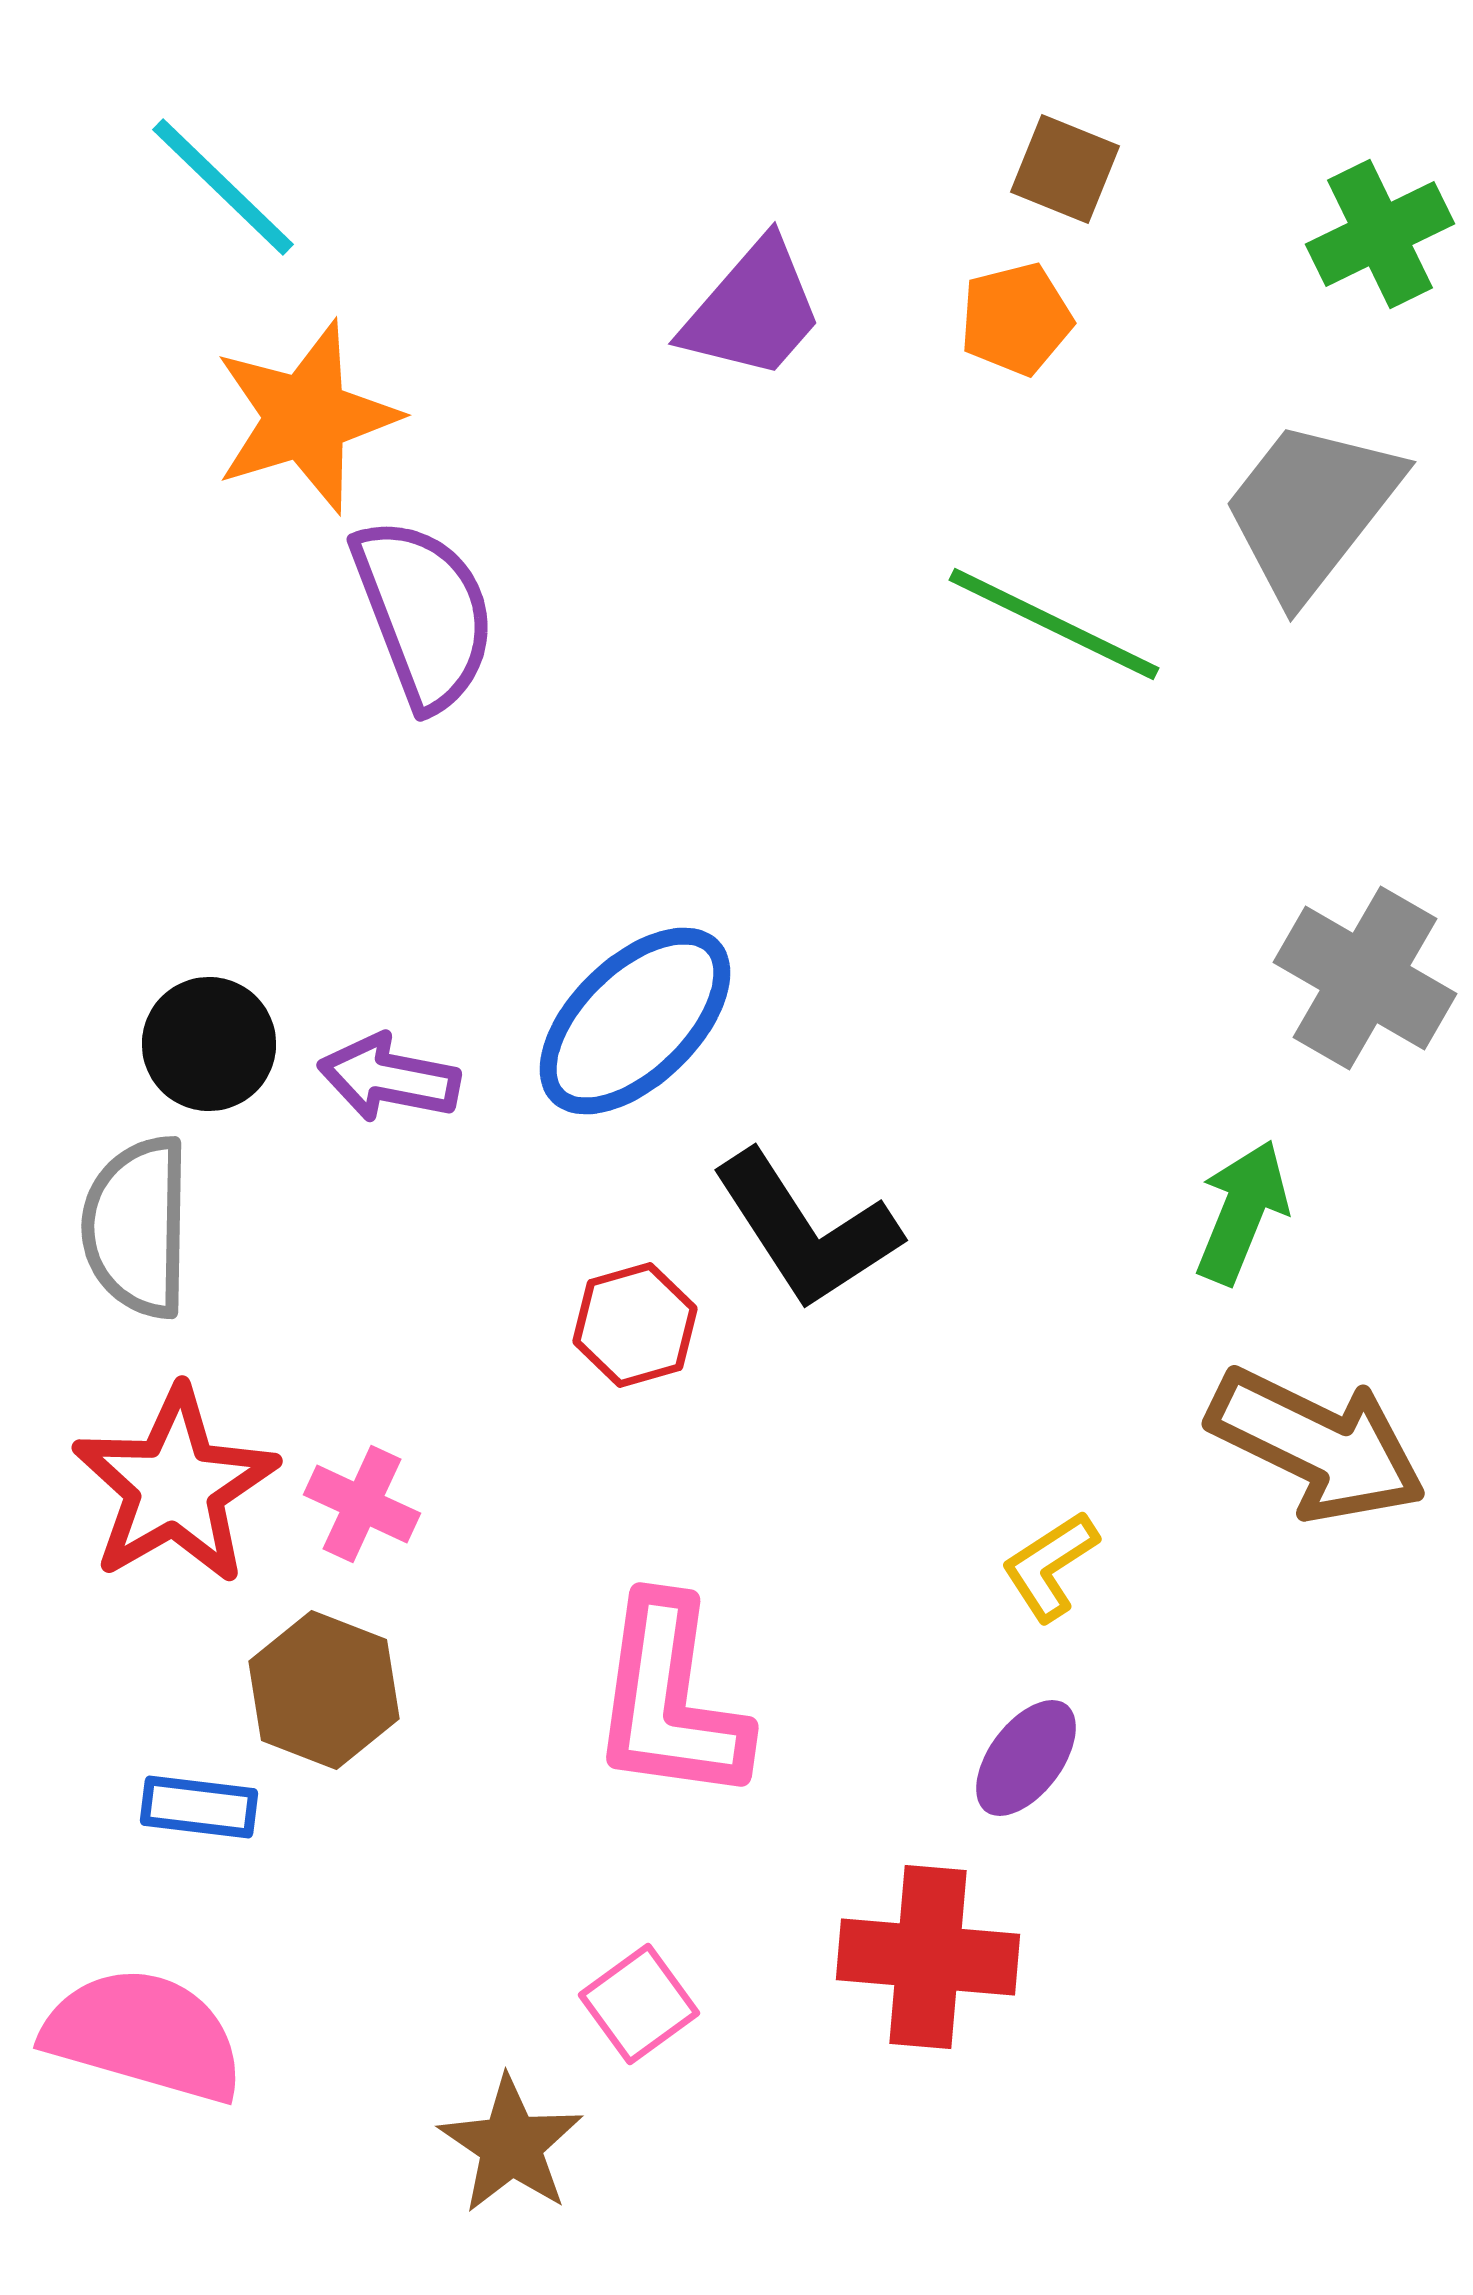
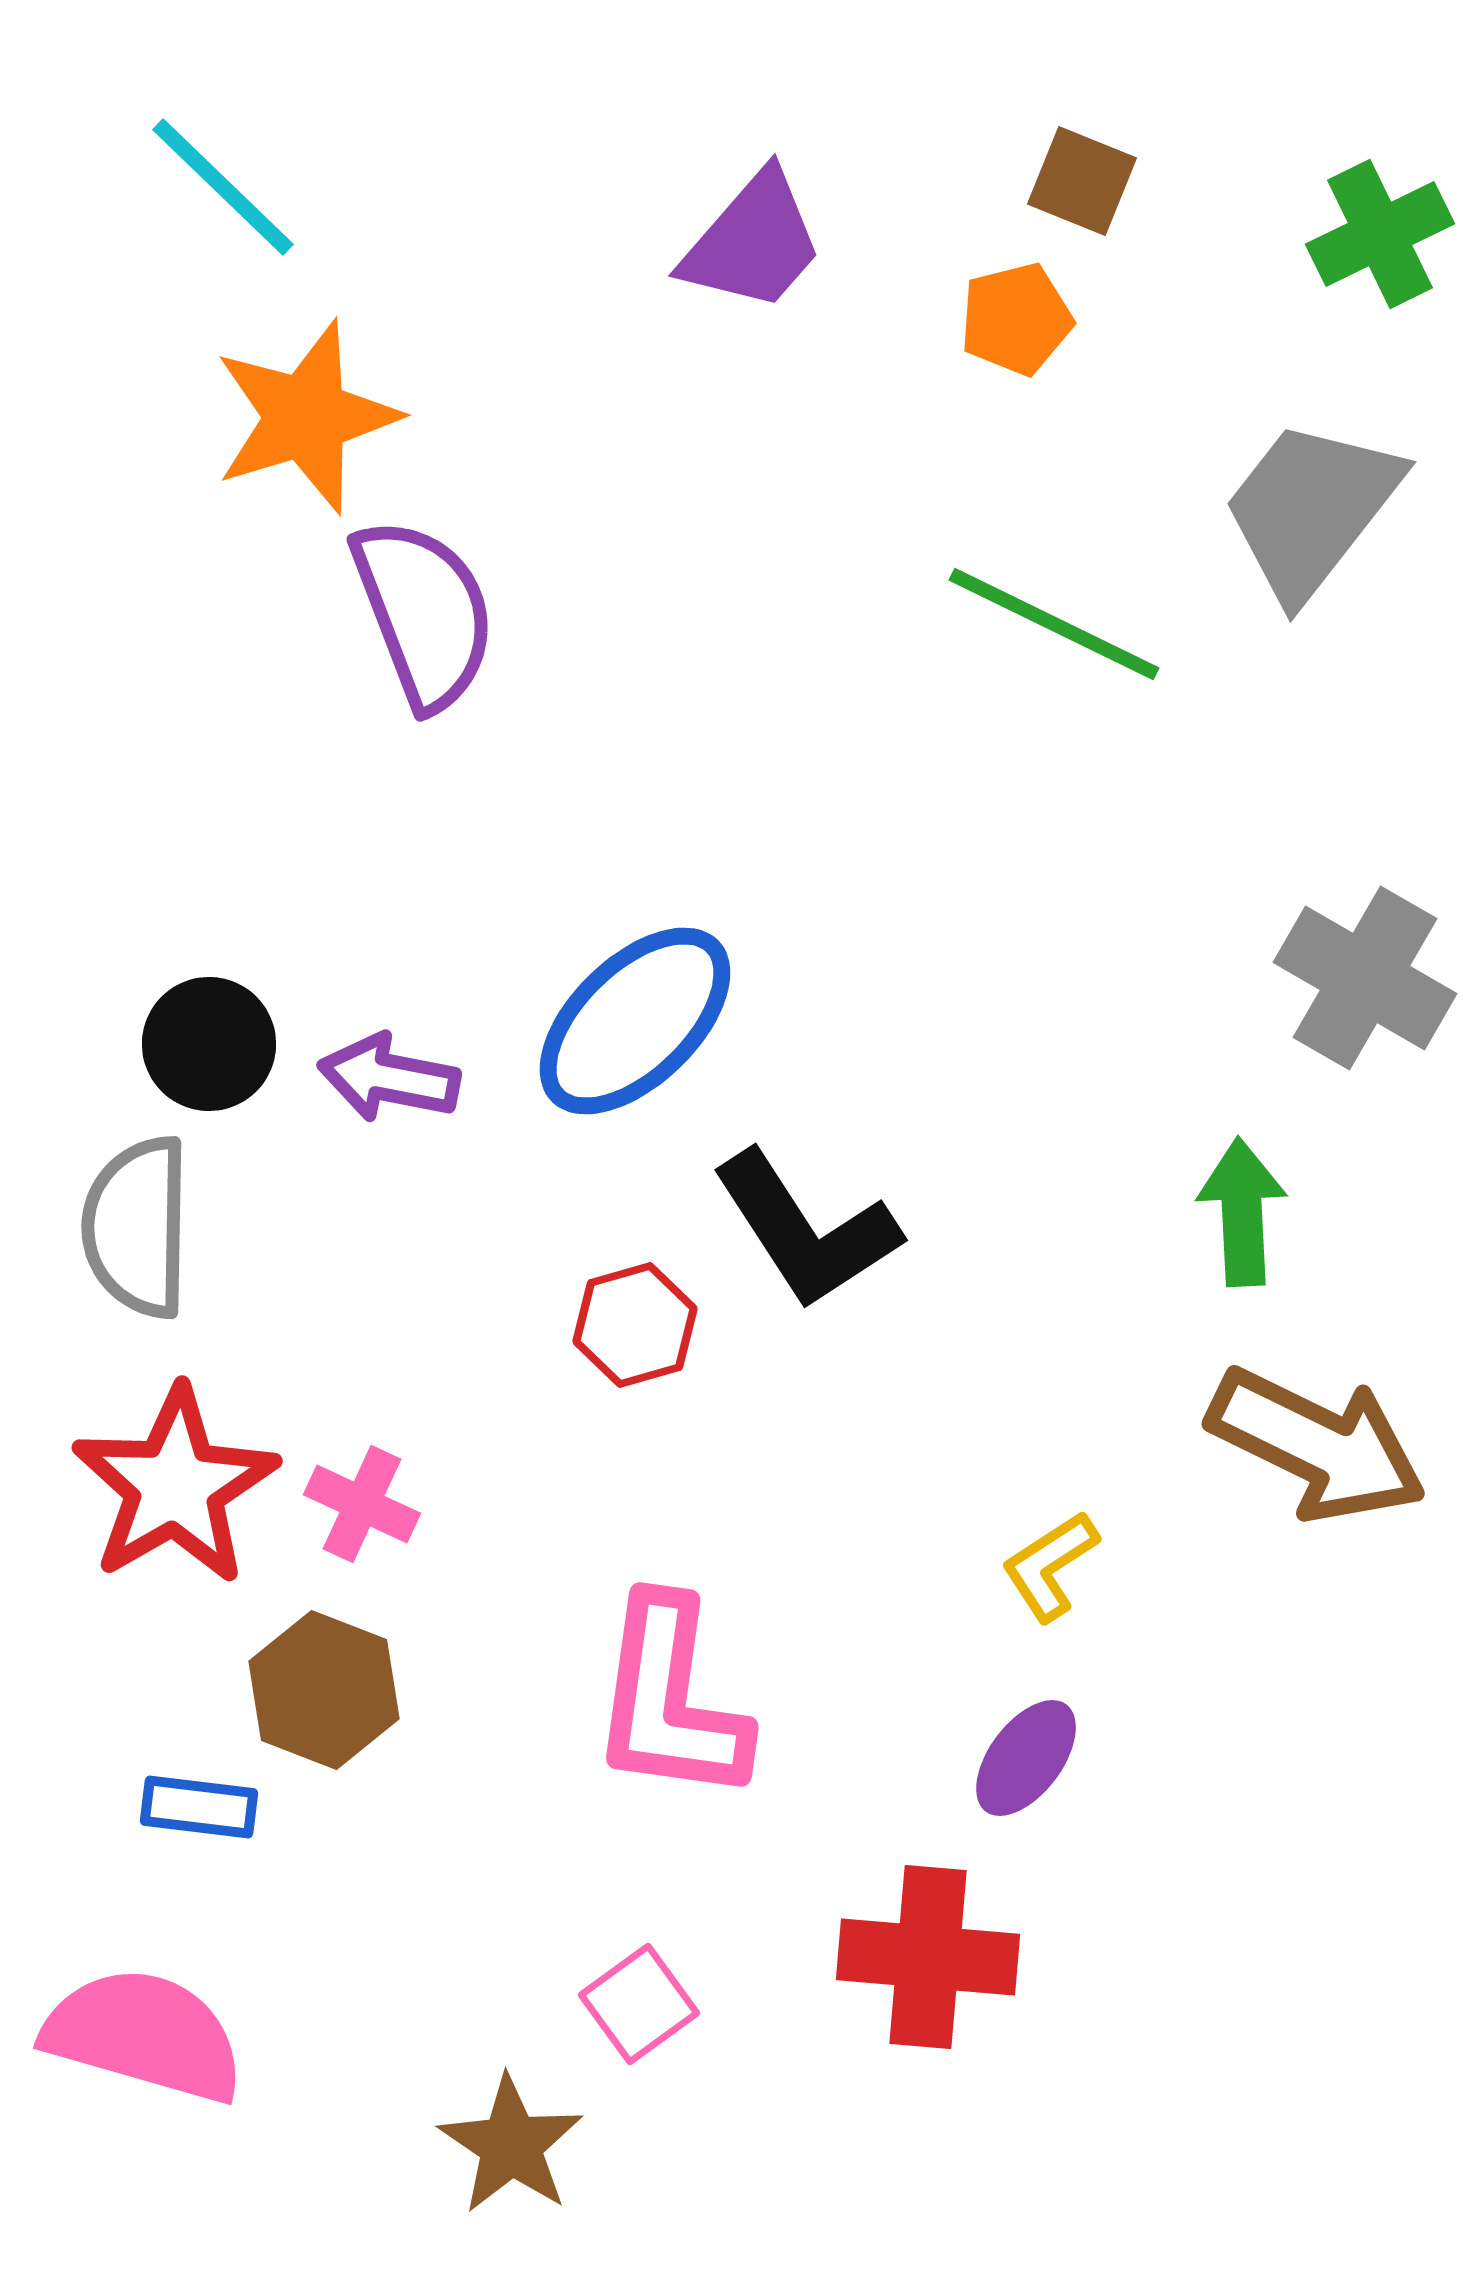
brown square: moved 17 px right, 12 px down
purple trapezoid: moved 68 px up
green arrow: rotated 25 degrees counterclockwise
